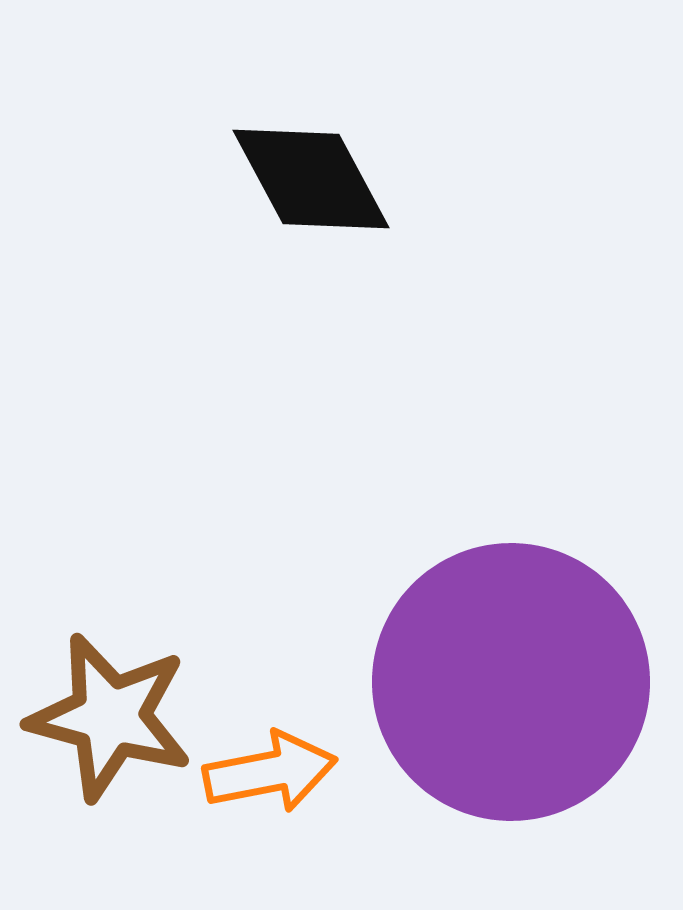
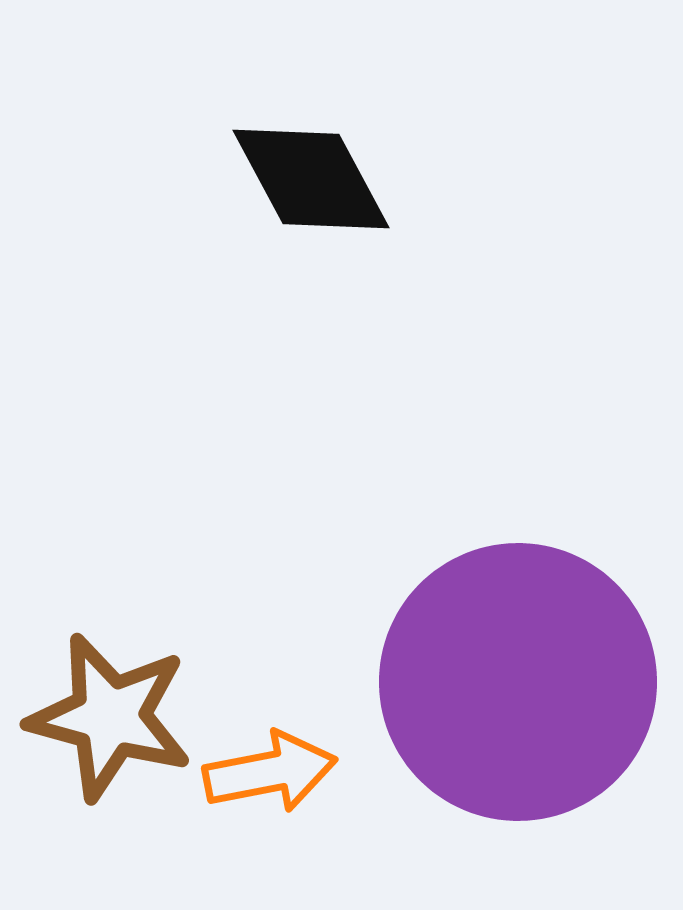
purple circle: moved 7 px right
